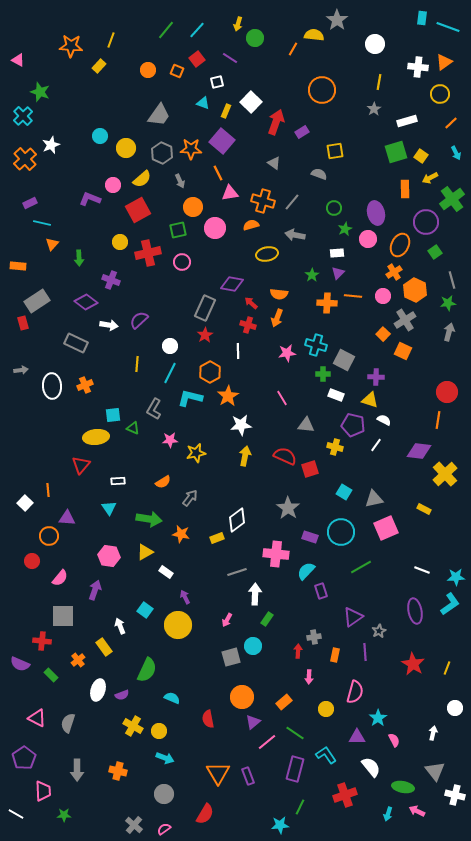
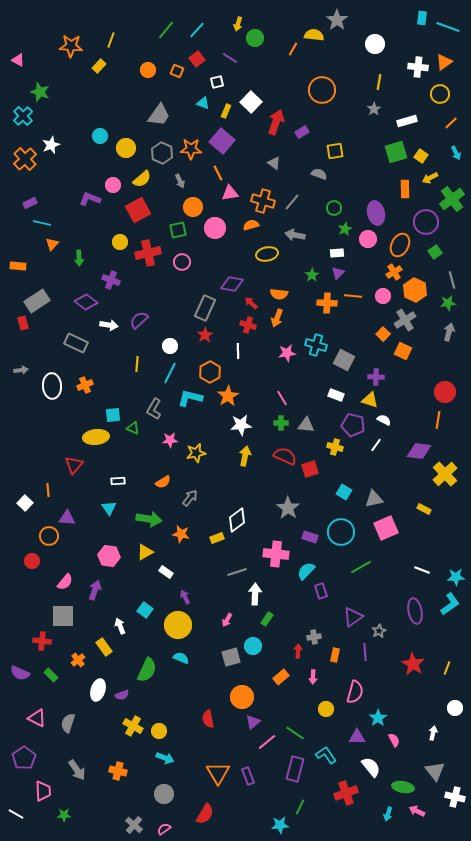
green cross at (323, 374): moved 42 px left, 49 px down
red circle at (447, 392): moved 2 px left
red triangle at (81, 465): moved 7 px left
pink semicircle at (60, 578): moved 5 px right, 4 px down
purple semicircle at (20, 664): moved 9 px down
pink arrow at (309, 677): moved 4 px right
cyan semicircle at (172, 698): moved 9 px right, 40 px up
orange rectangle at (284, 702): moved 3 px left, 25 px up
gray arrow at (77, 770): rotated 35 degrees counterclockwise
red cross at (345, 795): moved 1 px right, 2 px up
white cross at (455, 795): moved 2 px down
